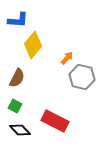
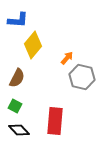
red rectangle: rotated 68 degrees clockwise
black diamond: moved 1 px left
